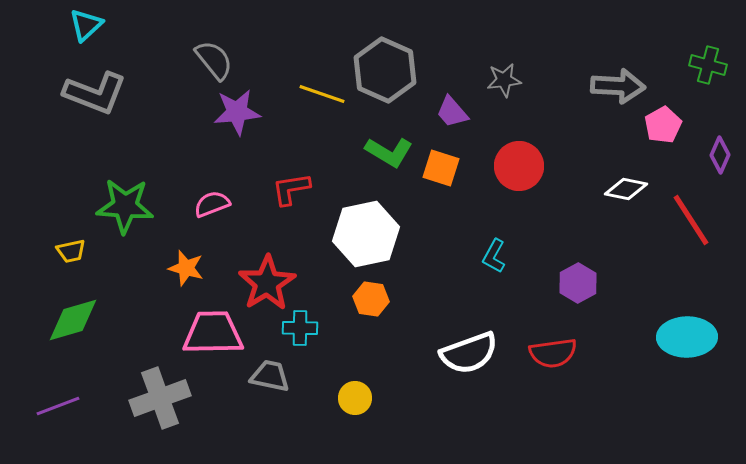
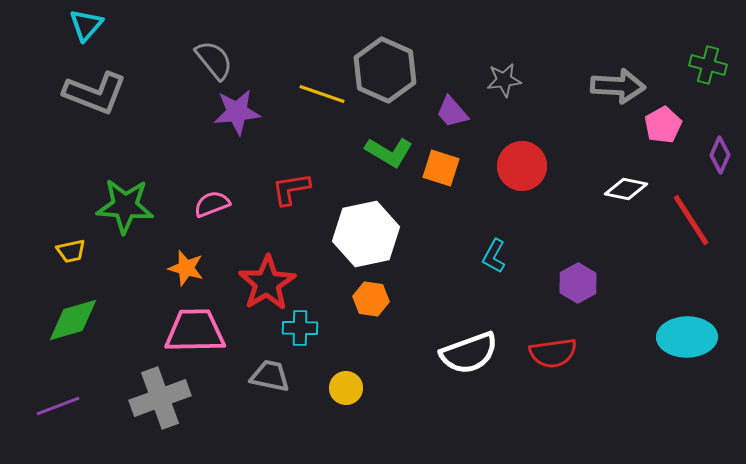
cyan triangle: rotated 6 degrees counterclockwise
red circle: moved 3 px right
pink trapezoid: moved 18 px left, 2 px up
yellow circle: moved 9 px left, 10 px up
